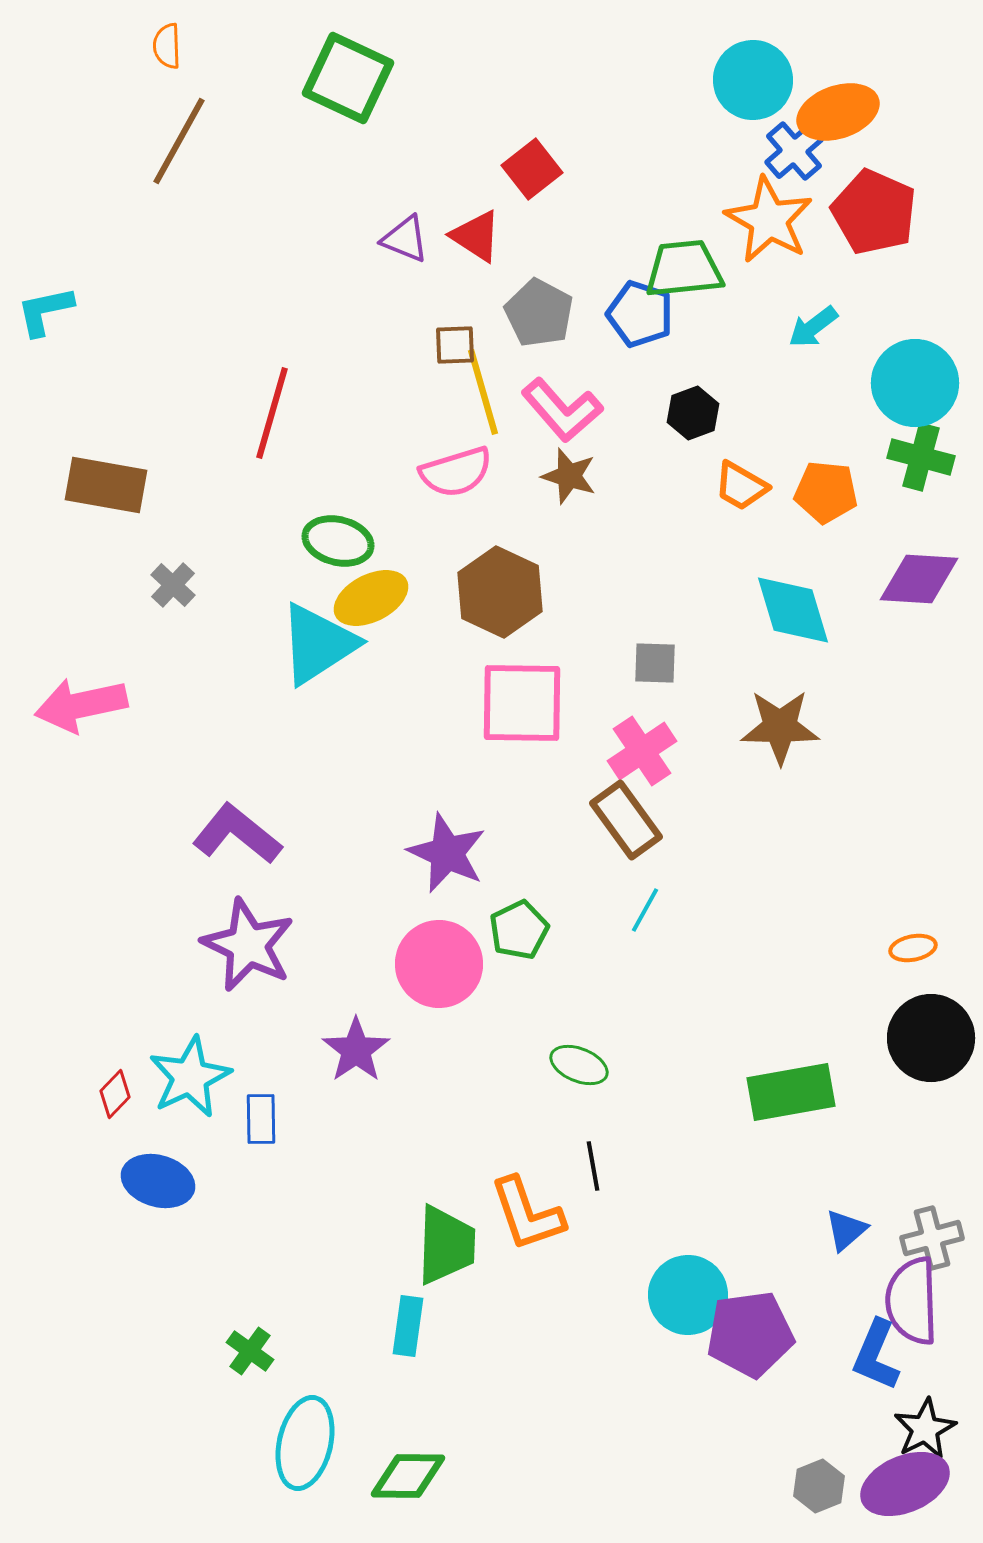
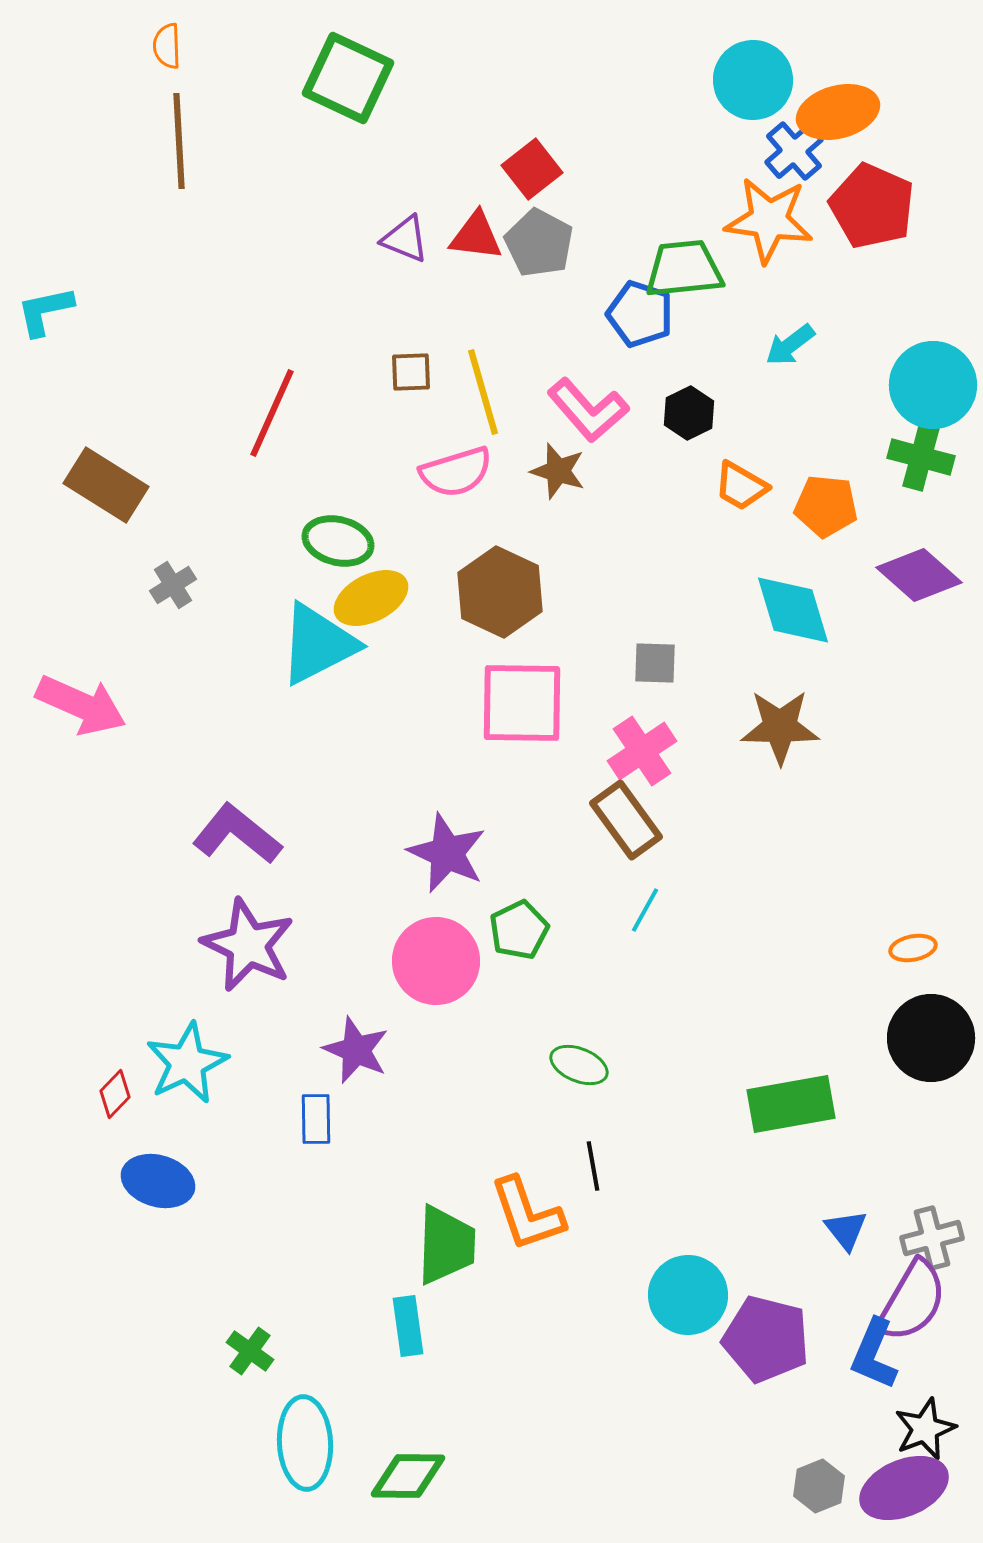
orange ellipse at (838, 112): rotated 4 degrees clockwise
brown line at (179, 141): rotated 32 degrees counterclockwise
red pentagon at (874, 212): moved 2 px left, 6 px up
orange star at (769, 220): rotated 22 degrees counterclockwise
red triangle at (476, 236): rotated 26 degrees counterclockwise
gray pentagon at (539, 313): moved 70 px up
cyan arrow at (813, 327): moved 23 px left, 18 px down
brown square at (455, 345): moved 44 px left, 27 px down
cyan circle at (915, 383): moved 18 px right, 2 px down
pink L-shape at (562, 410): moved 26 px right
red line at (272, 413): rotated 8 degrees clockwise
black hexagon at (693, 413): moved 4 px left; rotated 6 degrees counterclockwise
brown star at (569, 476): moved 11 px left, 5 px up
brown rectangle at (106, 485): rotated 22 degrees clockwise
orange pentagon at (826, 492): moved 14 px down
purple diamond at (919, 579): moved 4 px up; rotated 38 degrees clockwise
gray cross at (173, 585): rotated 15 degrees clockwise
cyan triangle at (318, 644): rotated 6 degrees clockwise
pink arrow at (81, 705): rotated 144 degrees counterclockwise
pink circle at (439, 964): moved 3 px left, 3 px up
purple star at (356, 1050): rotated 14 degrees counterclockwise
cyan star at (190, 1077): moved 3 px left, 14 px up
green rectangle at (791, 1092): moved 12 px down
blue rectangle at (261, 1119): moved 55 px right
blue triangle at (846, 1230): rotated 27 degrees counterclockwise
purple semicircle at (912, 1301): rotated 148 degrees counterclockwise
cyan rectangle at (408, 1326): rotated 16 degrees counterclockwise
purple pentagon at (750, 1334): moved 16 px right, 5 px down; rotated 22 degrees clockwise
blue L-shape at (876, 1355): moved 2 px left, 1 px up
black star at (925, 1429): rotated 6 degrees clockwise
cyan ellipse at (305, 1443): rotated 16 degrees counterclockwise
purple ellipse at (905, 1484): moved 1 px left, 4 px down
